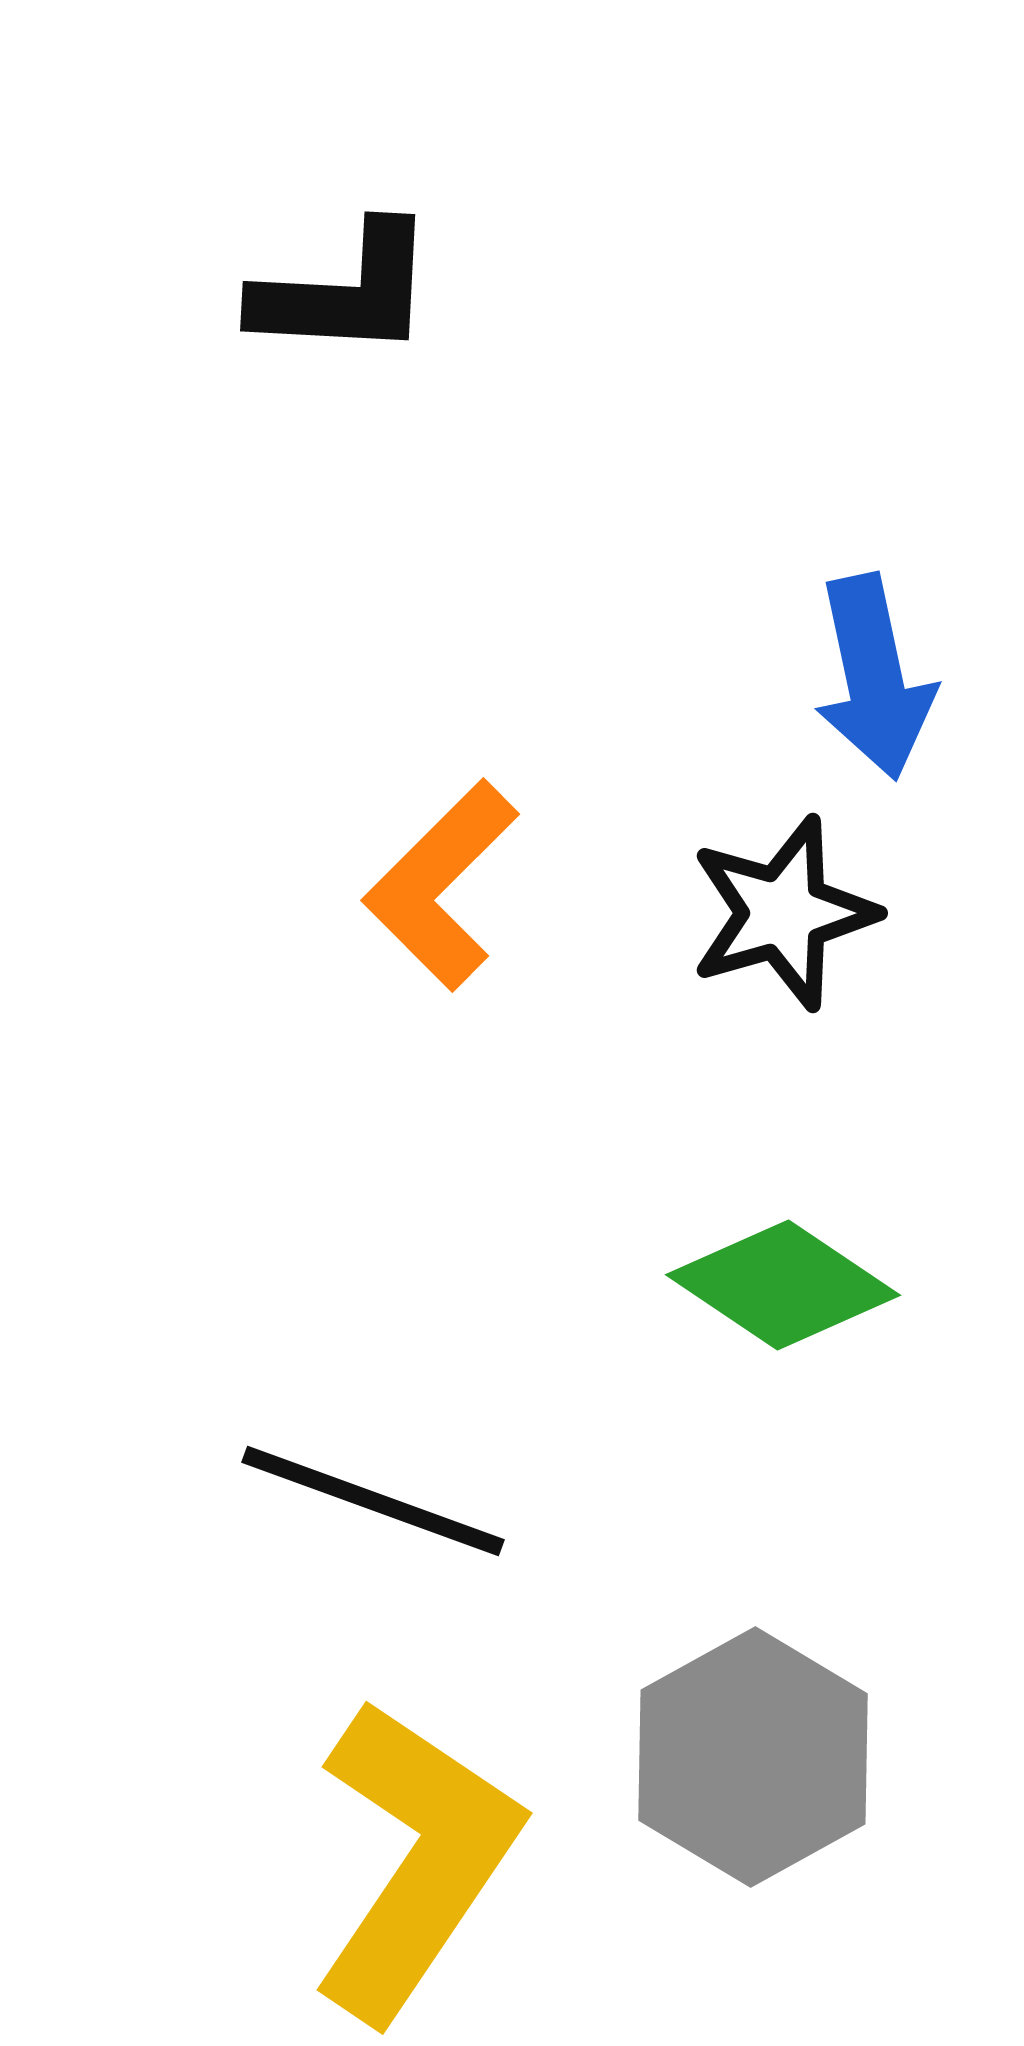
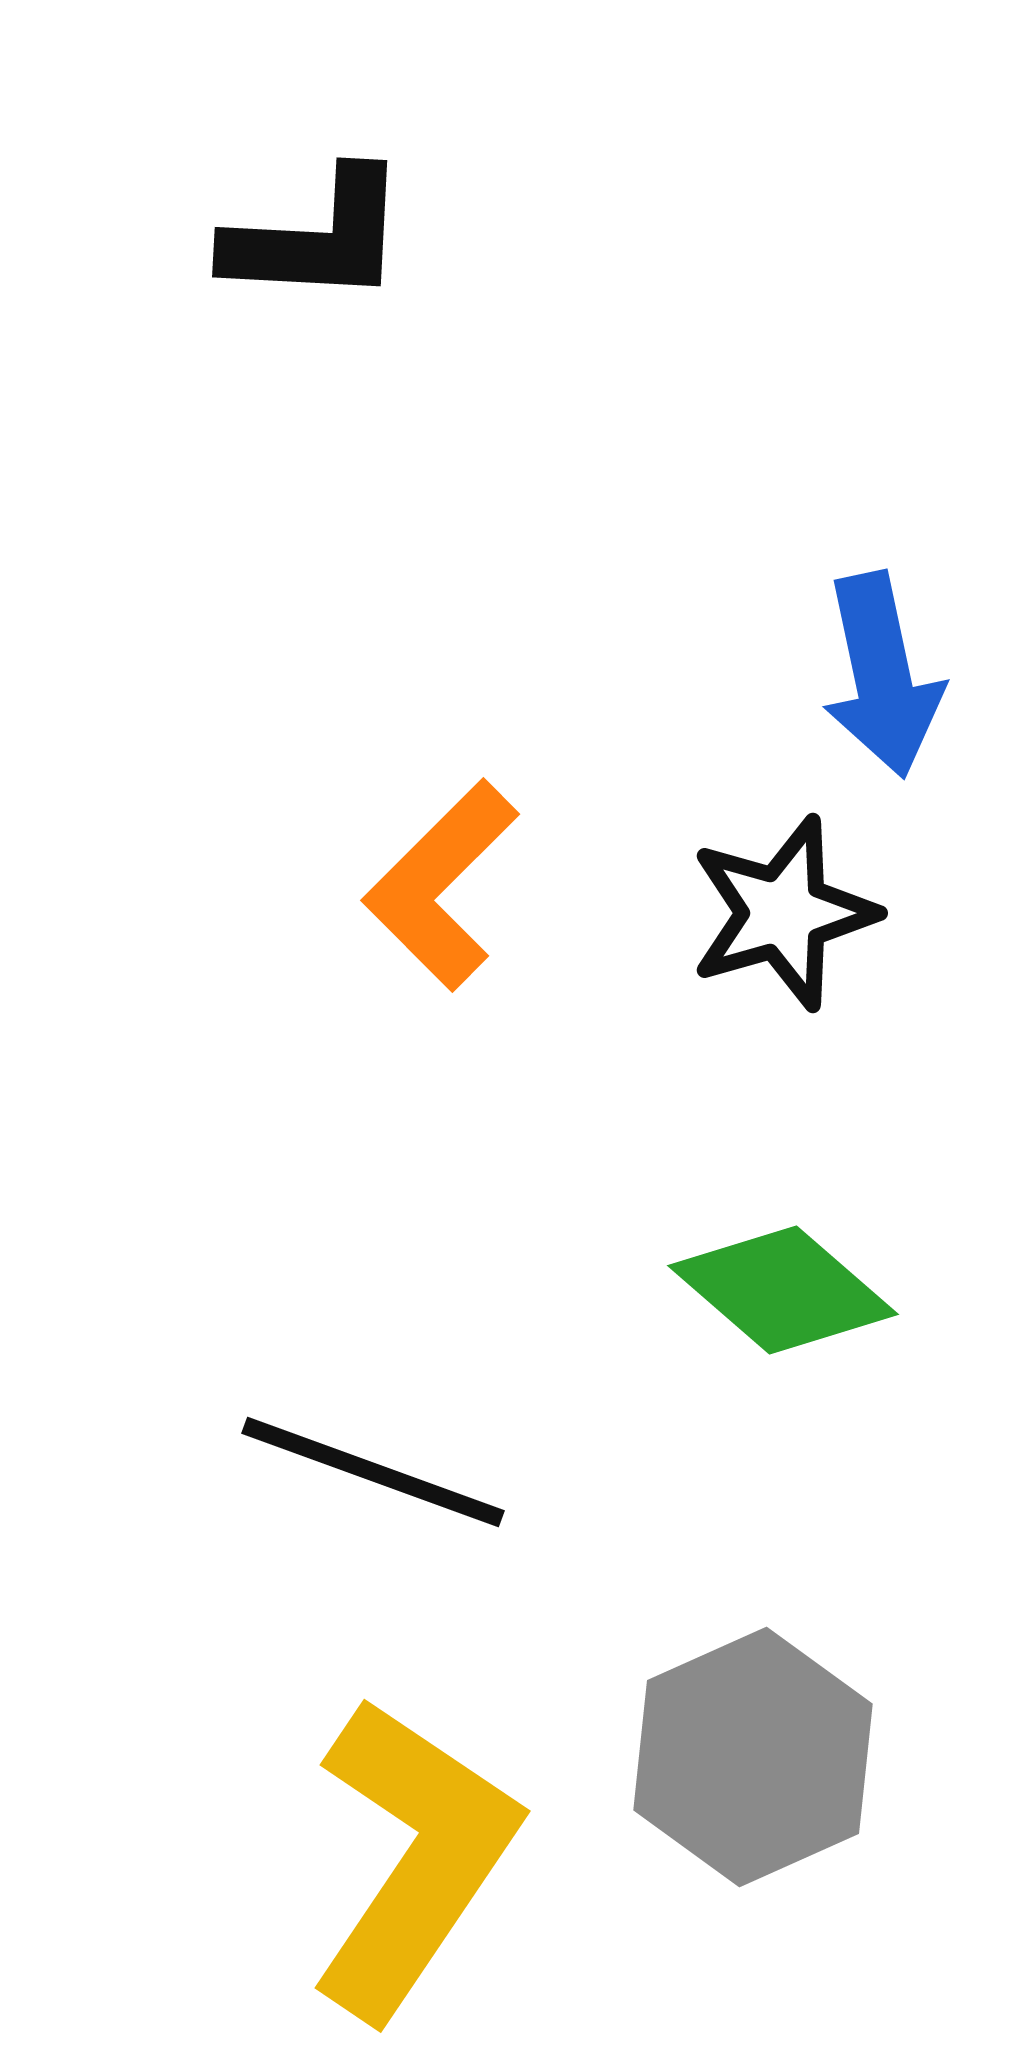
black L-shape: moved 28 px left, 54 px up
blue arrow: moved 8 px right, 2 px up
green diamond: moved 5 px down; rotated 7 degrees clockwise
black line: moved 29 px up
gray hexagon: rotated 5 degrees clockwise
yellow L-shape: moved 2 px left, 2 px up
